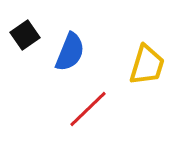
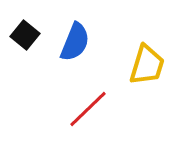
black square: rotated 16 degrees counterclockwise
blue semicircle: moved 5 px right, 10 px up
